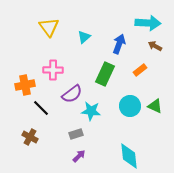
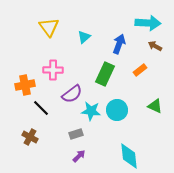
cyan circle: moved 13 px left, 4 px down
